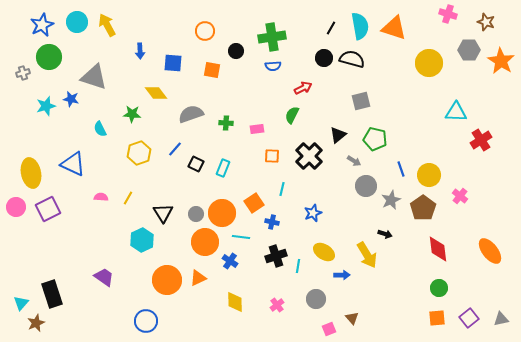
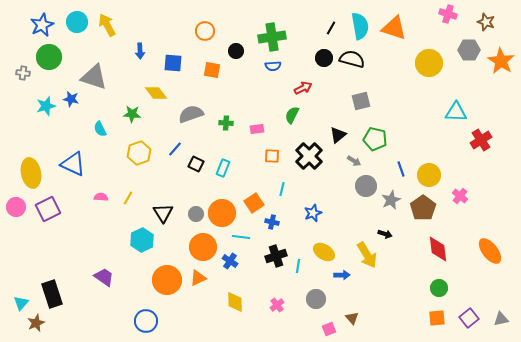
gray cross at (23, 73): rotated 24 degrees clockwise
orange circle at (205, 242): moved 2 px left, 5 px down
